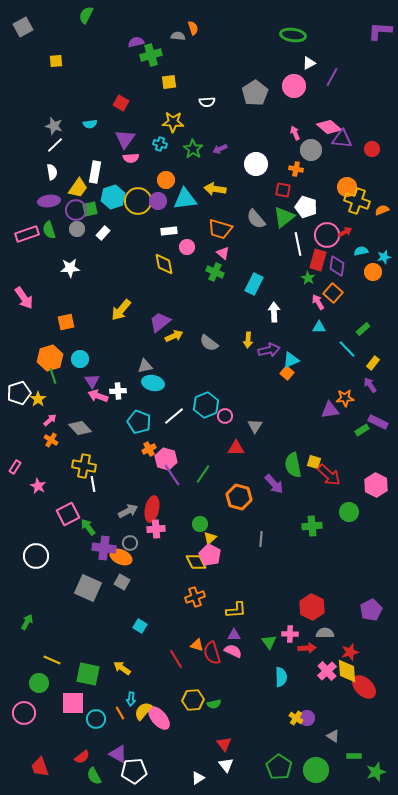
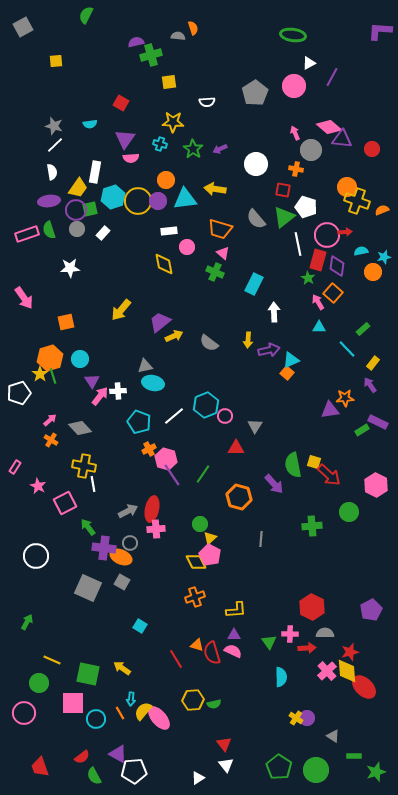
red arrow at (345, 232): rotated 24 degrees clockwise
pink arrow at (98, 396): moved 2 px right; rotated 108 degrees clockwise
yellow star at (38, 399): moved 2 px right, 25 px up
pink square at (68, 514): moved 3 px left, 11 px up
